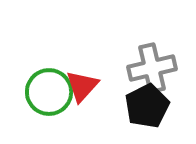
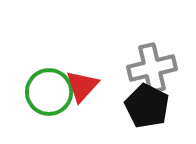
black pentagon: rotated 18 degrees counterclockwise
